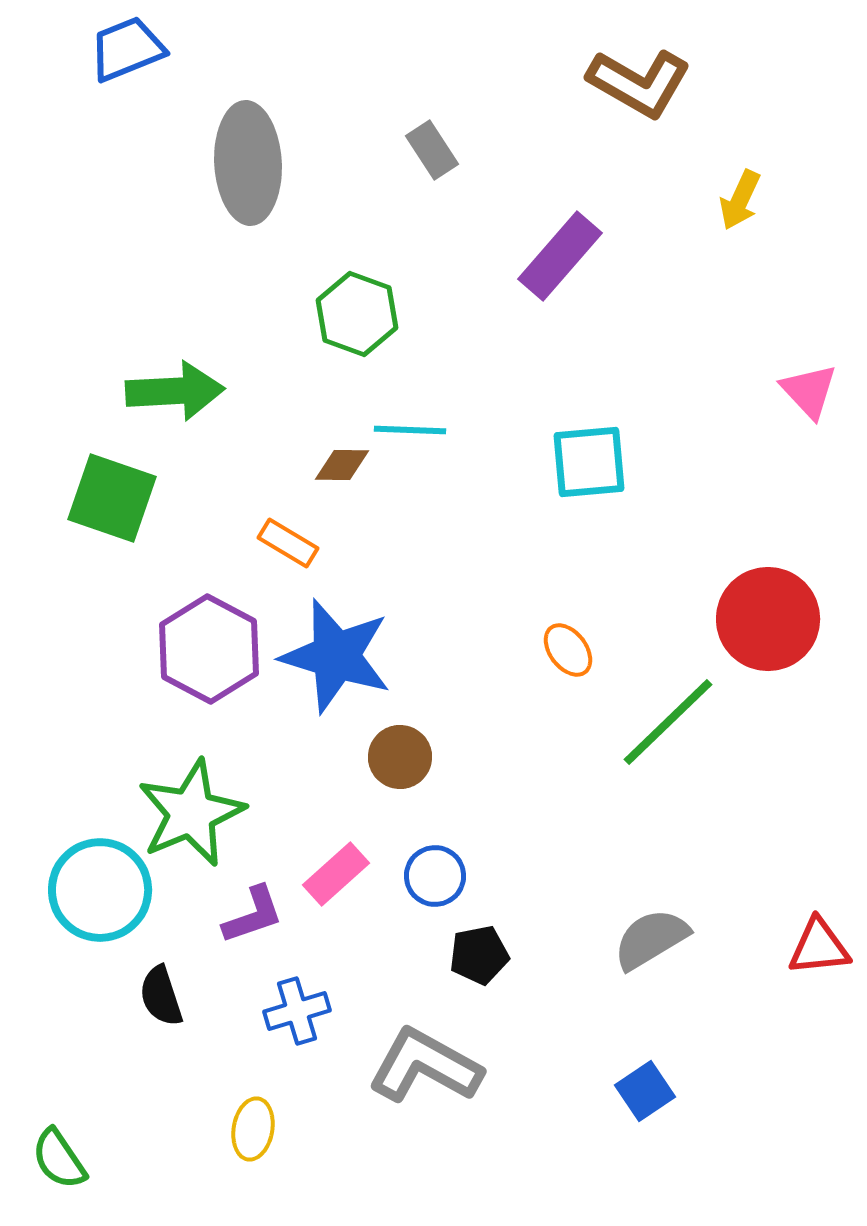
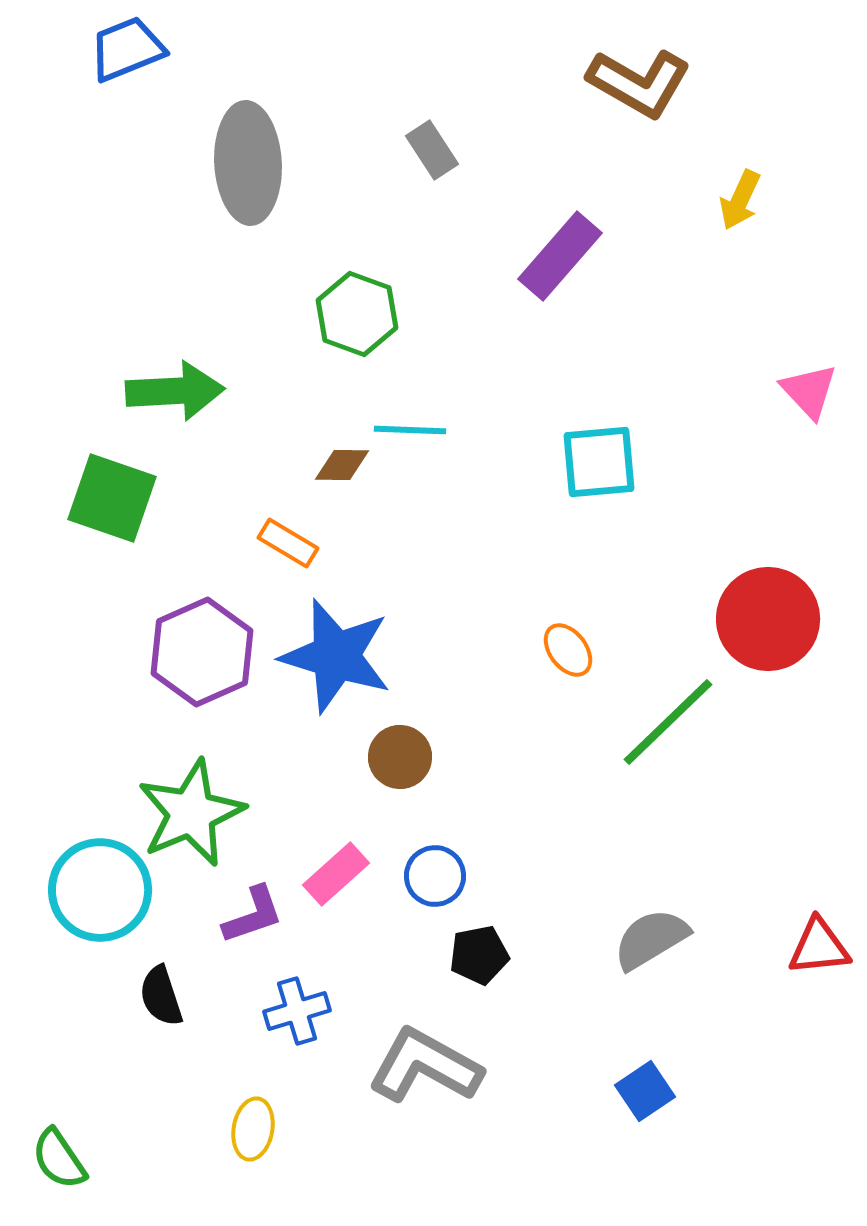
cyan square: moved 10 px right
purple hexagon: moved 7 px left, 3 px down; rotated 8 degrees clockwise
